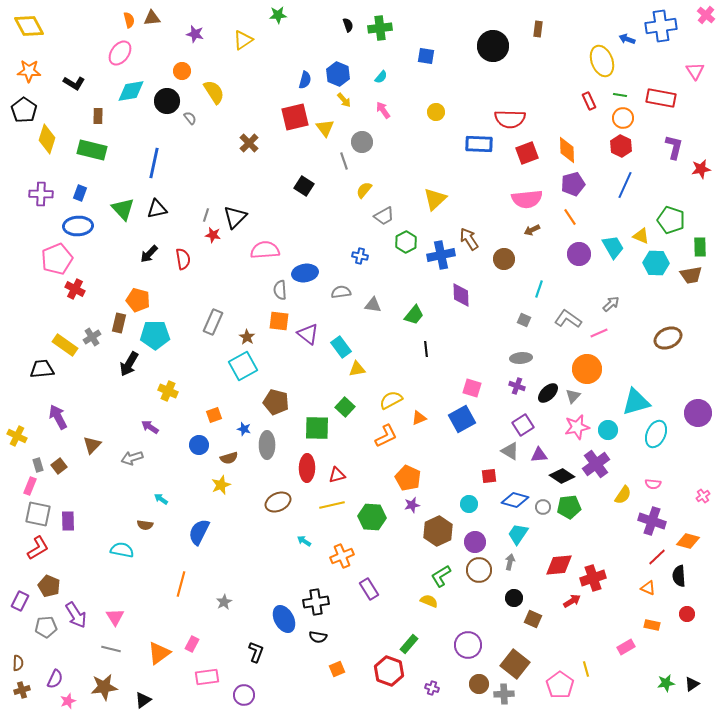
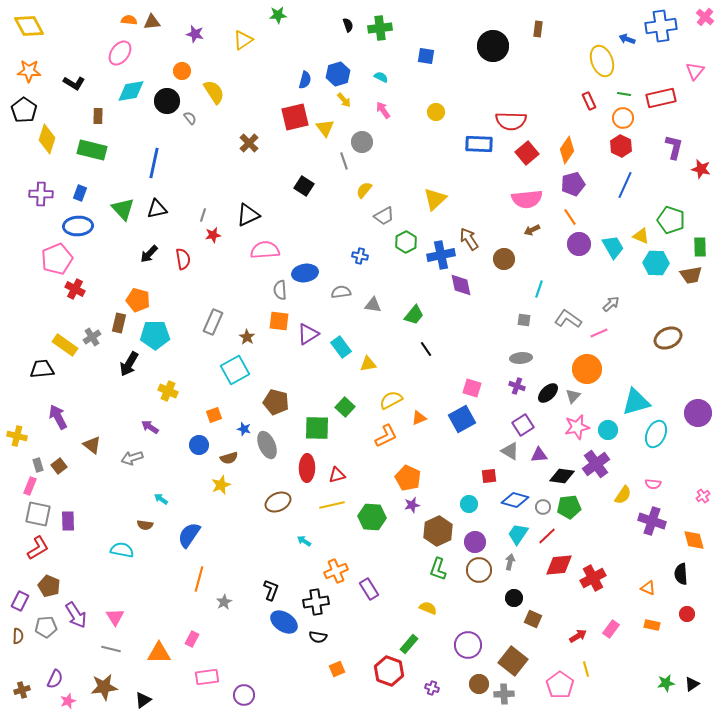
pink cross at (706, 15): moved 1 px left, 2 px down
brown triangle at (152, 18): moved 4 px down
orange semicircle at (129, 20): rotated 70 degrees counterclockwise
pink triangle at (695, 71): rotated 12 degrees clockwise
blue hexagon at (338, 74): rotated 20 degrees clockwise
cyan semicircle at (381, 77): rotated 104 degrees counterclockwise
green line at (620, 95): moved 4 px right, 1 px up
red rectangle at (661, 98): rotated 24 degrees counterclockwise
red semicircle at (510, 119): moved 1 px right, 2 px down
orange diamond at (567, 150): rotated 36 degrees clockwise
red square at (527, 153): rotated 20 degrees counterclockwise
red star at (701, 169): rotated 24 degrees clockwise
gray line at (206, 215): moved 3 px left
black triangle at (235, 217): moved 13 px right, 2 px up; rotated 20 degrees clockwise
red star at (213, 235): rotated 21 degrees counterclockwise
purple circle at (579, 254): moved 10 px up
purple diamond at (461, 295): moved 10 px up; rotated 10 degrees counterclockwise
gray square at (524, 320): rotated 16 degrees counterclockwise
purple triangle at (308, 334): rotated 50 degrees clockwise
black line at (426, 349): rotated 28 degrees counterclockwise
cyan square at (243, 366): moved 8 px left, 4 px down
yellow triangle at (357, 369): moved 11 px right, 5 px up
yellow cross at (17, 436): rotated 12 degrees counterclockwise
brown triangle at (92, 445): rotated 36 degrees counterclockwise
gray ellipse at (267, 445): rotated 24 degrees counterclockwise
black diamond at (562, 476): rotated 25 degrees counterclockwise
blue semicircle at (199, 532): moved 10 px left, 3 px down; rotated 8 degrees clockwise
orange diamond at (688, 541): moved 6 px right, 1 px up; rotated 60 degrees clockwise
orange cross at (342, 556): moved 6 px left, 15 px down
red line at (657, 557): moved 110 px left, 21 px up
green L-shape at (441, 576): moved 3 px left, 7 px up; rotated 40 degrees counterclockwise
black semicircle at (679, 576): moved 2 px right, 2 px up
red cross at (593, 578): rotated 10 degrees counterclockwise
orange line at (181, 584): moved 18 px right, 5 px up
yellow semicircle at (429, 601): moved 1 px left, 7 px down
red arrow at (572, 601): moved 6 px right, 35 px down
blue ellipse at (284, 619): moved 3 px down; rotated 28 degrees counterclockwise
pink rectangle at (192, 644): moved 5 px up
pink rectangle at (626, 647): moved 15 px left, 18 px up; rotated 24 degrees counterclockwise
black L-shape at (256, 652): moved 15 px right, 62 px up
orange triangle at (159, 653): rotated 35 degrees clockwise
brown semicircle at (18, 663): moved 27 px up
brown square at (515, 664): moved 2 px left, 3 px up
